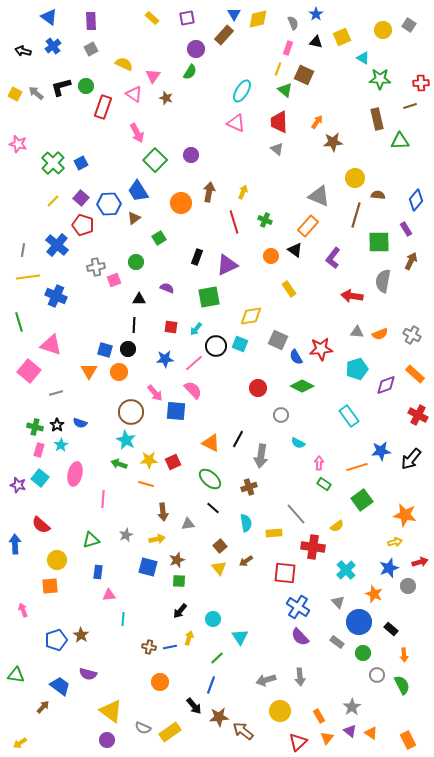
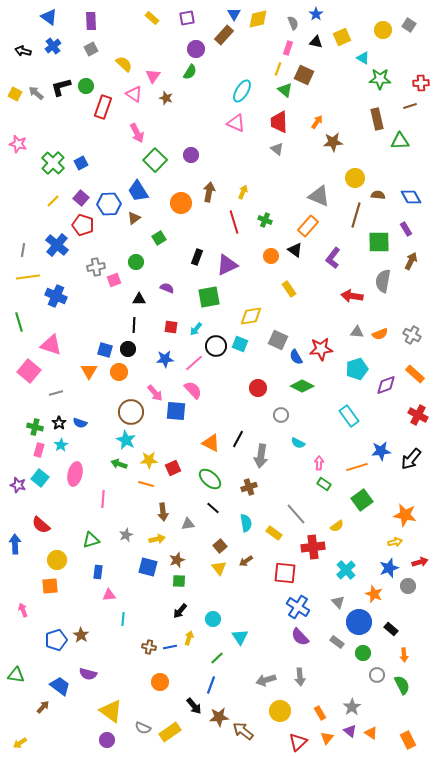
yellow semicircle at (124, 64): rotated 18 degrees clockwise
blue diamond at (416, 200): moved 5 px left, 3 px up; rotated 70 degrees counterclockwise
black star at (57, 425): moved 2 px right, 2 px up
red square at (173, 462): moved 6 px down
yellow rectangle at (274, 533): rotated 42 degrees clockwise
red cross at (313, 547): rotated 15 degrees counterclockwise
orange rectangle at (319, 716): moved 1 px right, 3 px up
